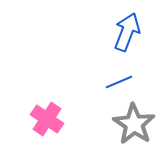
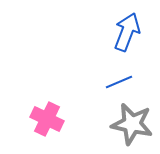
pink cross: rotated 8 degrees counterclockwise
gray star: moved 2 px left; rotated 21 degrees counterclockwise
